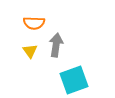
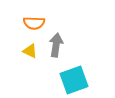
yellow triangle: rotated 28 degrees counterclockwise
